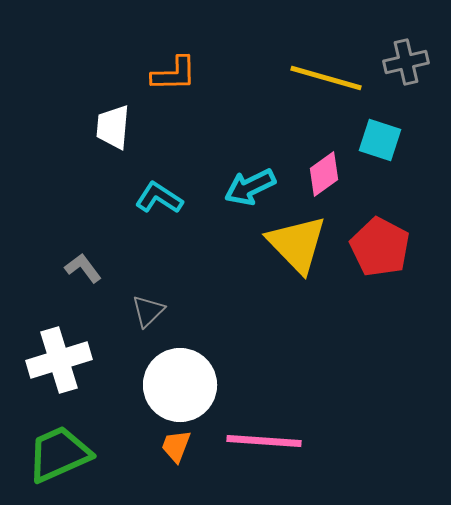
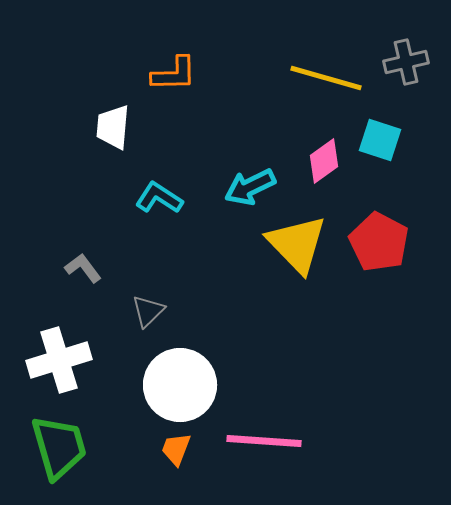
pink diamond: moved 13 px up
red pentagon: moved 1 px left, 5 px up
orange trapezoid: moved 3 px down
green trapezoid: moved 7 px up; rotated 98 degrees clockwise
